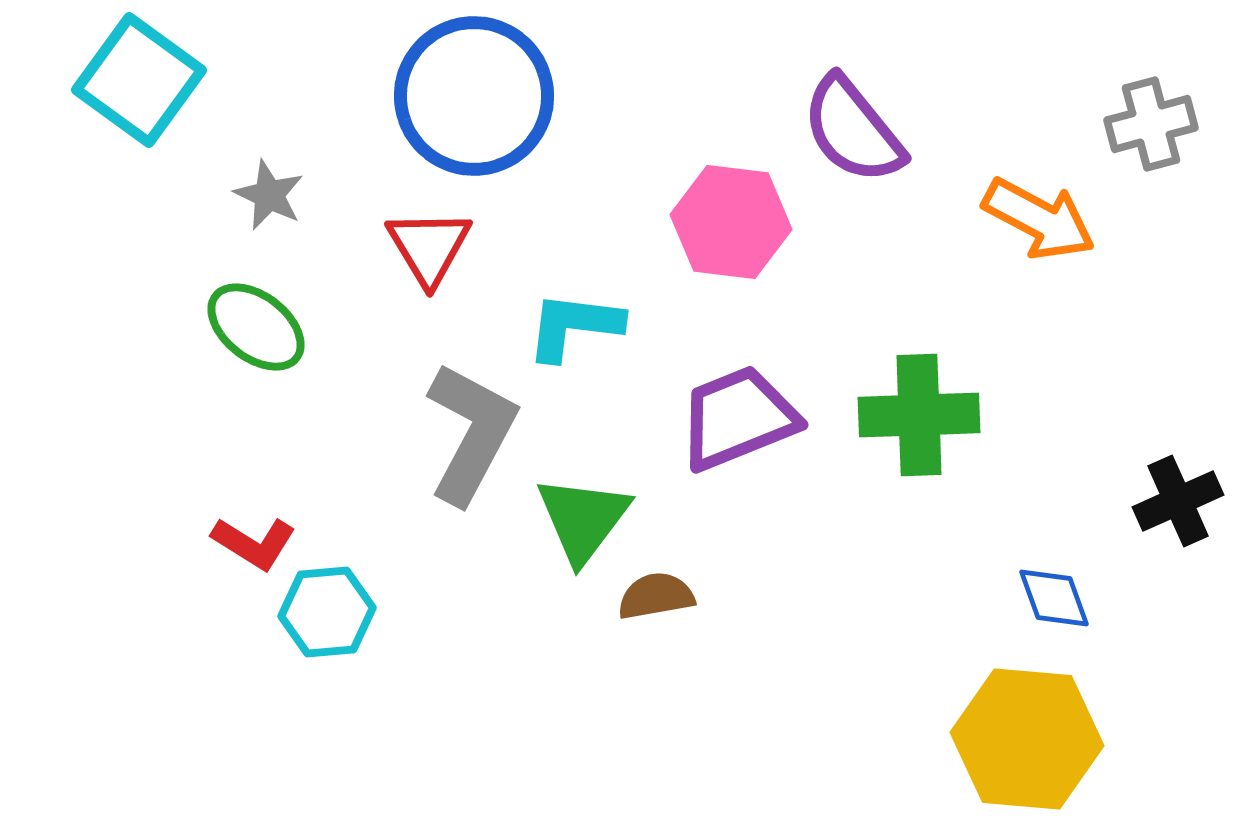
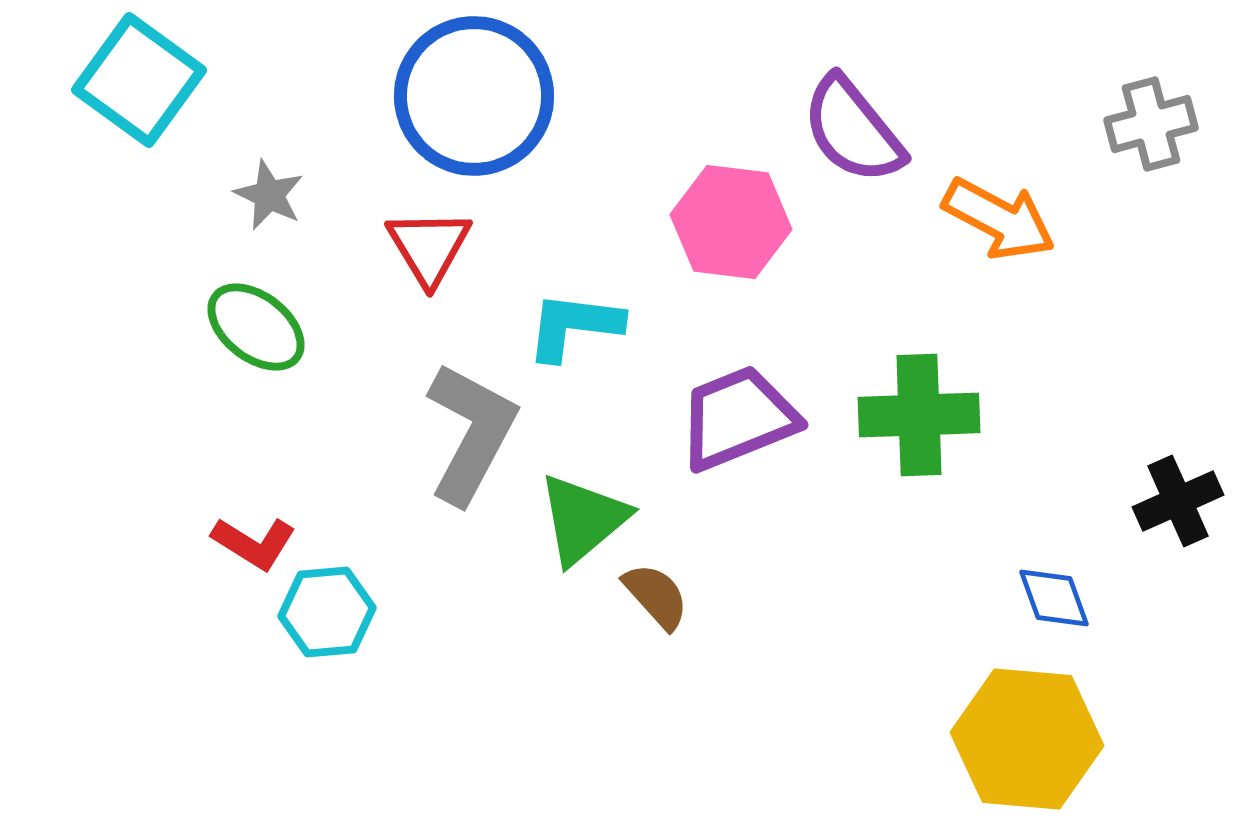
orange arrow: moved 40 px left
green triangle: rotated 13 degrees clockwise
brown semicircle: rotated 58 degrees clockwise
